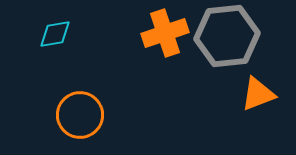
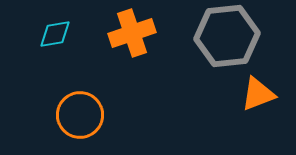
orange cross: moved 33 px left
